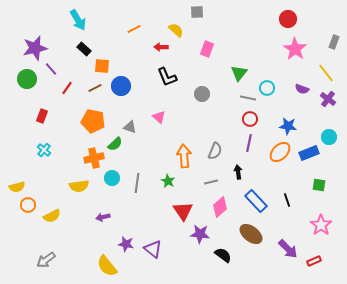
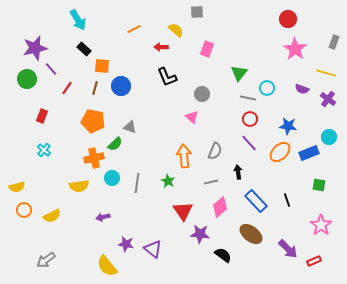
yellow line at (326, 73): rotated 36 degrees counterclockwise
brown line at (95, 88): rotated 48 degrees counterclockwise
pink triangle at (159, 117): moved 33 px right
purple line at (249, 143): rotated 54 degrees counterclockwise
orange circle at (28, 205): moved 4 px left, 5 px down
